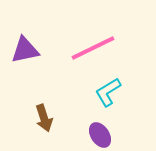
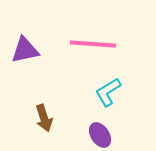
pink line: moved 4 px up; rotated 30 degrees clockwise
